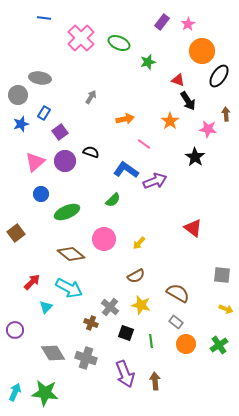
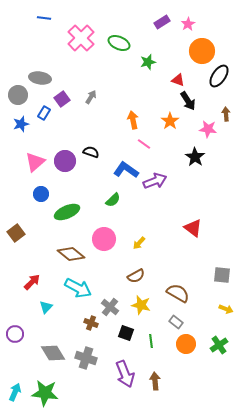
purple rectangle at (162, 22): rotated 21 degrees clockwise
orange arrow at (125, 119): moved 8 px right, 1 px down; rotated 90 degrees counterclockwise
purple square at (60, 132): moved 2 px right, 33 px up
cyan arrow at (69, 288): moved 9 px right
purple circle at (15, 330): moved 4 px down
